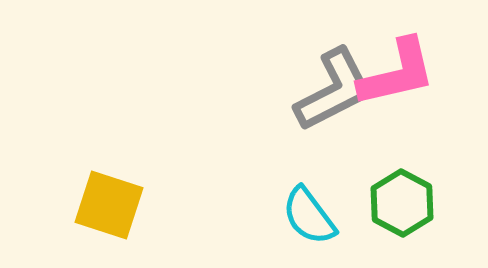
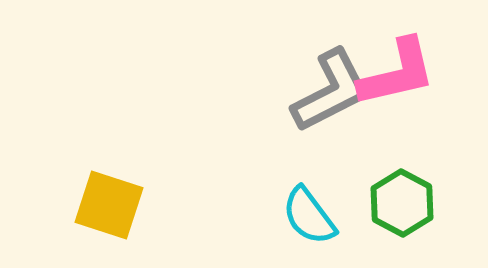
gray L-shape: moved 3 px left, 1 px down
